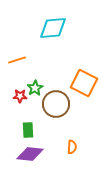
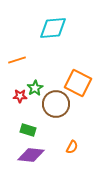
orange square: moved 6 px left
green rectangle: rotated 70 degrees counterclockwise
orange semicircle: rotated 24 degrees clockwise
purple diamond: moved 1 px right, 1 px down
